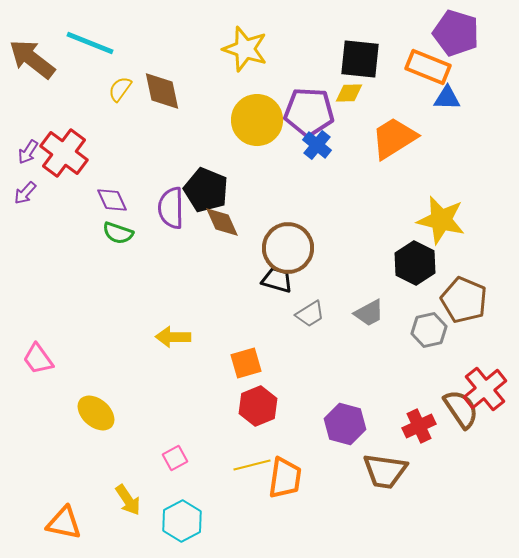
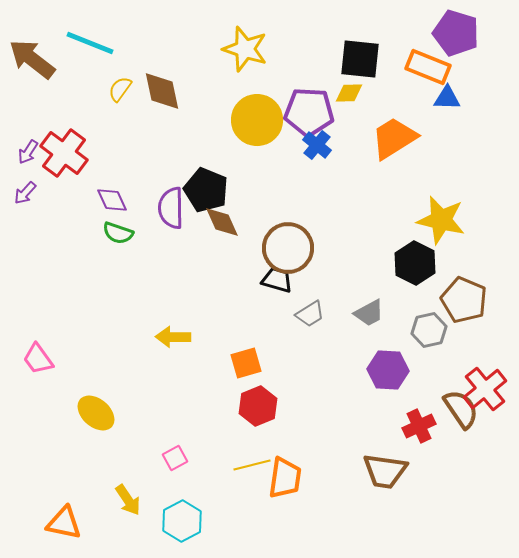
purple hexagon at (345, 424): moved 43 px right, 54 px up; rotated 12 degrees counterclockwise
